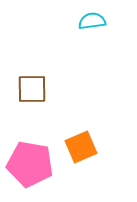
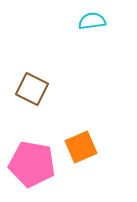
brown square: rotated 28 degrees clockwise
pink pentagon: moved 2 px right
